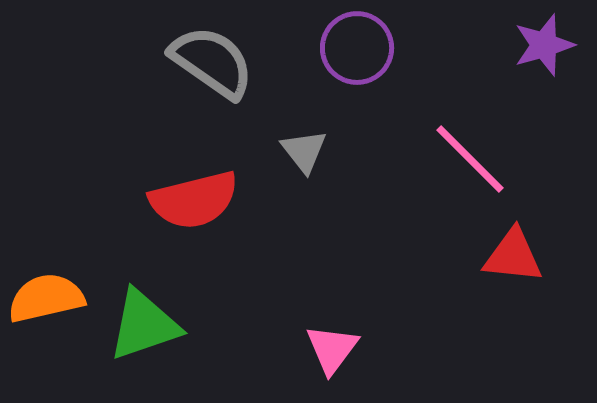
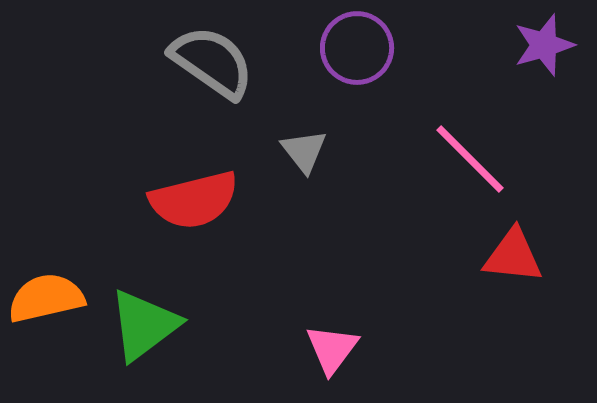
green triangle: rotated 18 degrees counterclockwise
